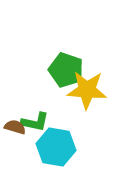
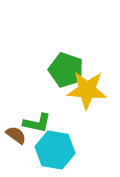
green L-shape: moved 2 px right, 1 px down
brown semicircle: moved 1 px right, 8 px down; rotated 20 degrees clockwise
cyan hexagon: moved 1 px left, 3 px down
